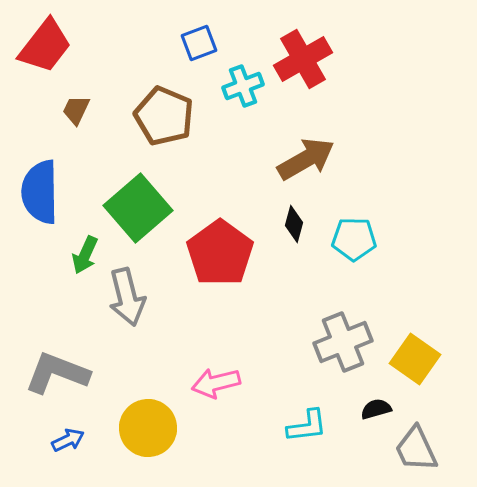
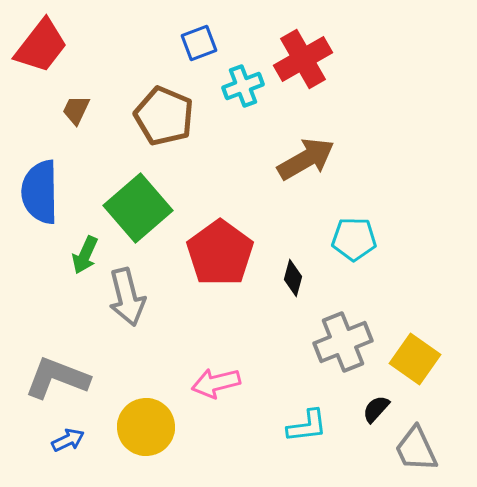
red trapezoid: moved 4 px left
black diamond: moved 1 px left, 54 px down
gray L-shape: moved 5 px down
black semicircle: rotated 32 degrees counterclockwise
yellow circle: moved 2 px left, 1 px up
